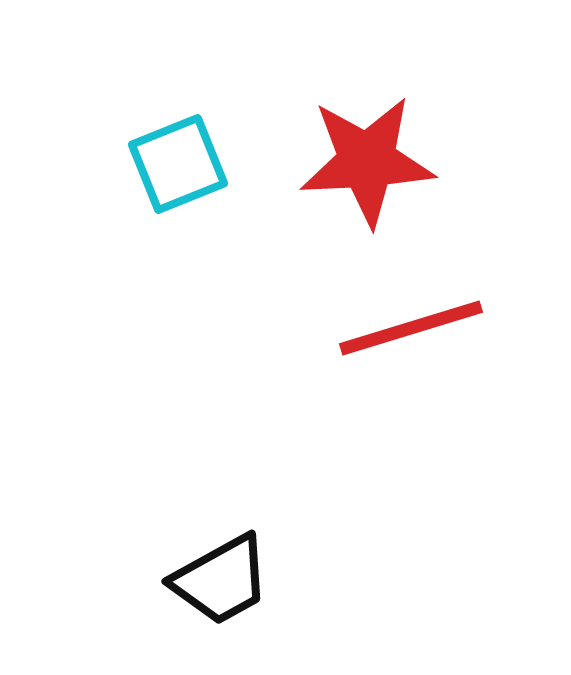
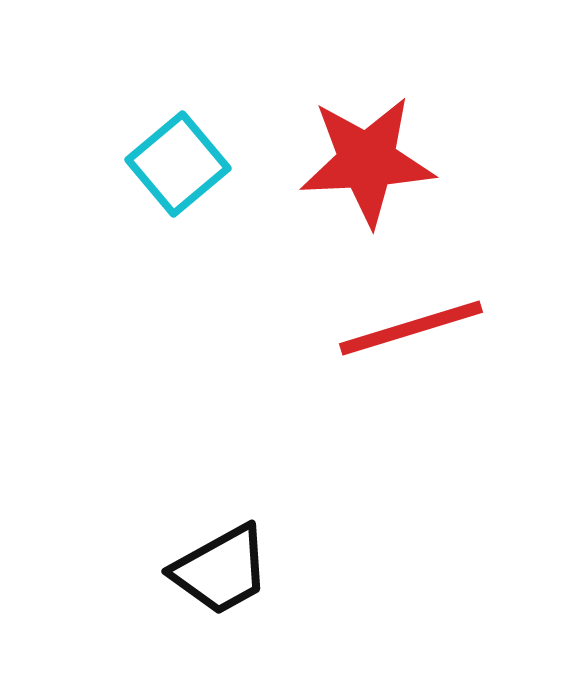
cyan square: rotated 18 degrees counterclockwise
black trapezoid: moved 10 px up
